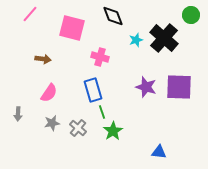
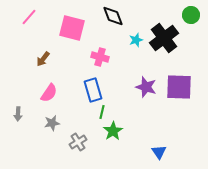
pink line: moved 1 px left, 3 px down
black cross: rotated 12 degrees clockwise
brown arrow: rotated 119 degrees clockwise
green line: rotated 32 degrees clockwise
gray cross: moved 14 px down; rotated 18 degrees clockwise
blue triangle: rotated 49 degrees clockwise
